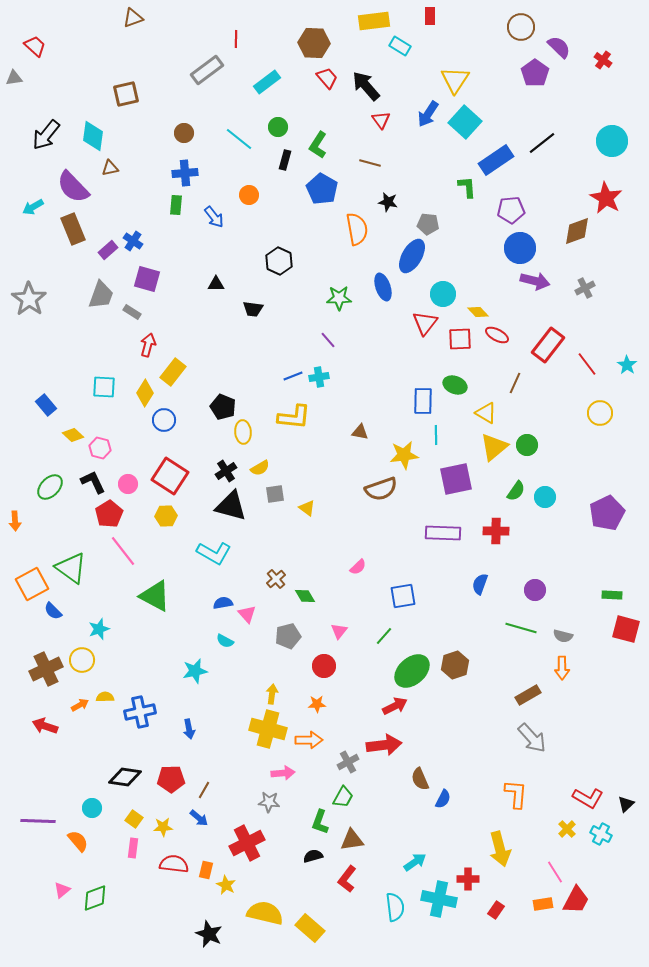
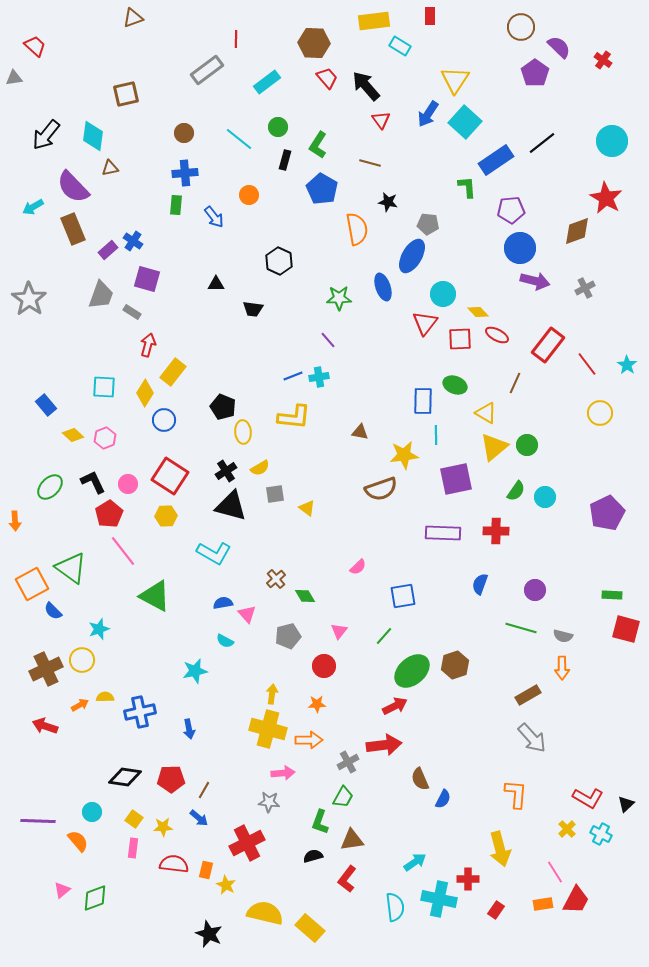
pink hexagon at (100, 448): moved 5 px right, 10 px up; rotated 25 degrees clockwise
cyan circle at (92, 808): moved 4 px down
